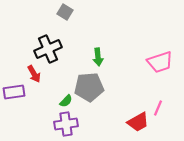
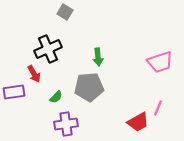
green semicircle: moved 10 px left, 4 px up
